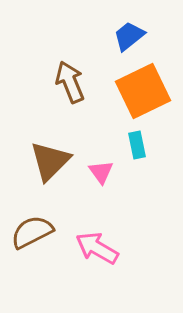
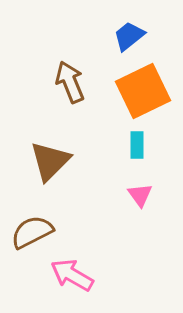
cyan rectangle: rotated 12 degrees clockwise
pink triangle: moved 39 px right, 23 px down
pink arrow: moved 25 px left, 27 px down
